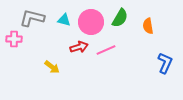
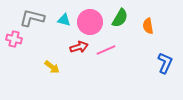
pink circle: moved 1 px left
pink cross: rotated 14 degrees clockwise
